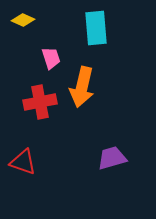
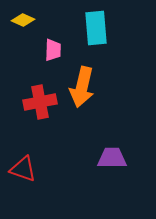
pink trapezoid: moved 2 px right, 8 px up; rotated 20 degrees clockwise
purple trapezoid: rotated 16 degrees clockwise
red triangle: moved 7 px down
